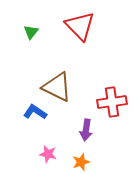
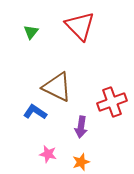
red cross: rotated 12 degrees counterclockwise
purple arrow: moved 5 px left, 3 px up
